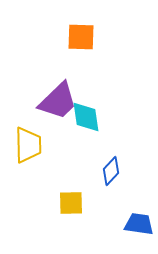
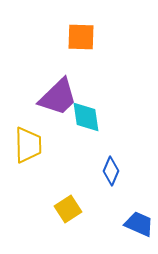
purple trapezoid: moved 4 px up
blue diamond: rotated 20 degrees counterclockwise
yellow square: moved 3 px left, 6 px down; rotated 32 degrees counterclockwise
blue trapezoid: rotated 16 degrees clockwise
